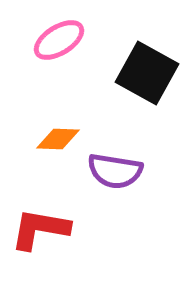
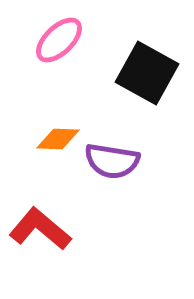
pink ellipse: rotated 12 degrees counterclockwise
purple semicircle: moved 3 px left, 10 px up
red L-shape: rotated 30 degrees clockwise
